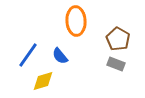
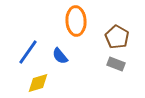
brown pentagon: moved 1 px left, 2 px up
blue line: moved 3 px up
yellow diamond: moved 5 px left, 2 px down
